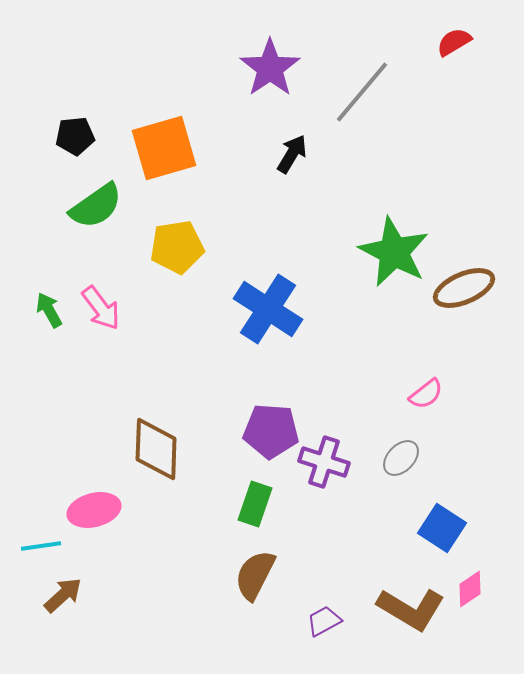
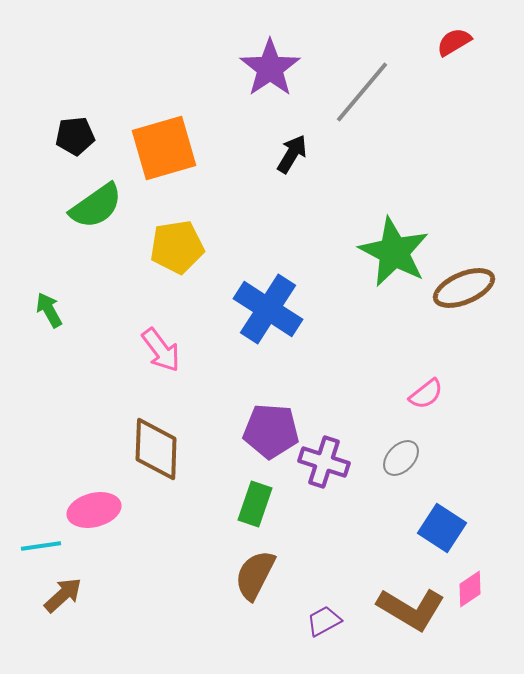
pink arrow: moved 60 px right, 42 px down
